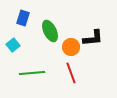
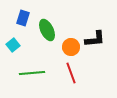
green ellipse: moved 3 px left, 1 px up
black L-shape: moved 2 px right, 1 px down
